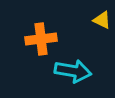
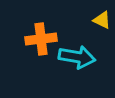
cyan arrow: moved 4 px right, 14 px up
